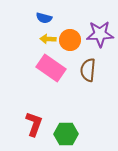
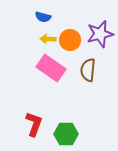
blue semicircle: moved 1 px left, 1 px up
purple star: rotated 12 degrees counterclockwise
